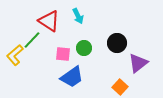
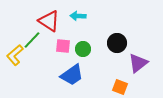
cyan arrow: rotated 119 degrees clockwise
green circle: moved 1 px left, 1 px down
pink square: moved 8 px up
blue trapezoid: moved 2 px up
orange square: rotated 21 degrees counterclockwise
